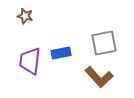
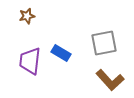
brown star: moved 2 px right; rotated 28 degrees counterclockwise
blue rectangle: rotated 42 degrees clockwise
brown L-shape: moved 11 px right, 3 px down
